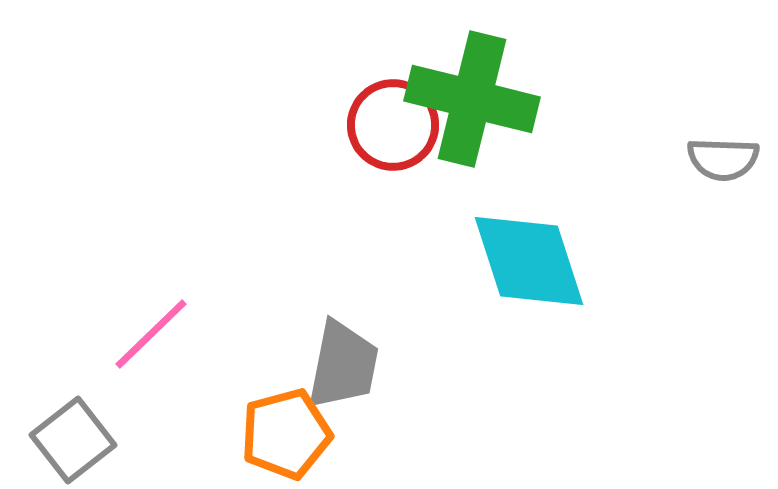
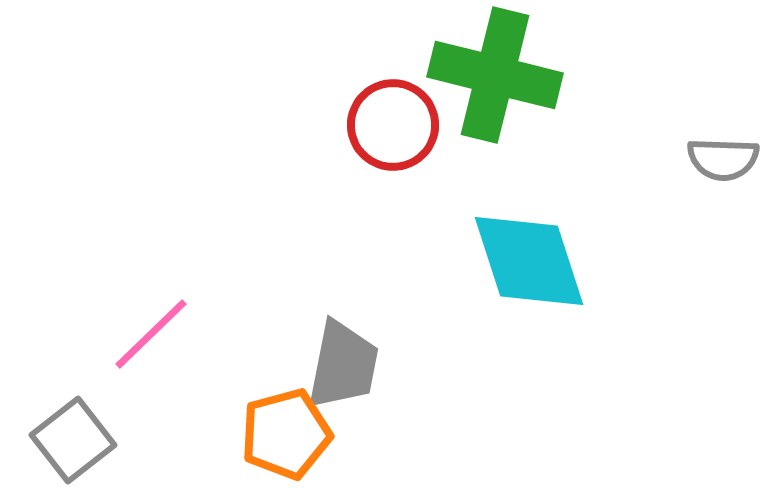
green cross: moved 23 px right, 24 px up
